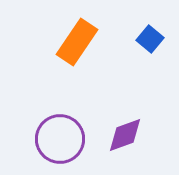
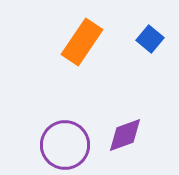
orange rectangle: moved 5 px right
purple circle: moved 5 px right, 6 px down
